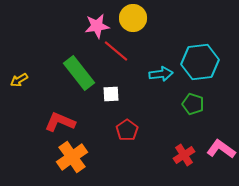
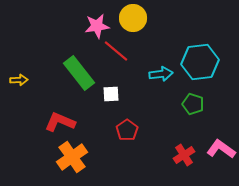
yellow arrow: rotated 150 degrees counterclockwise
